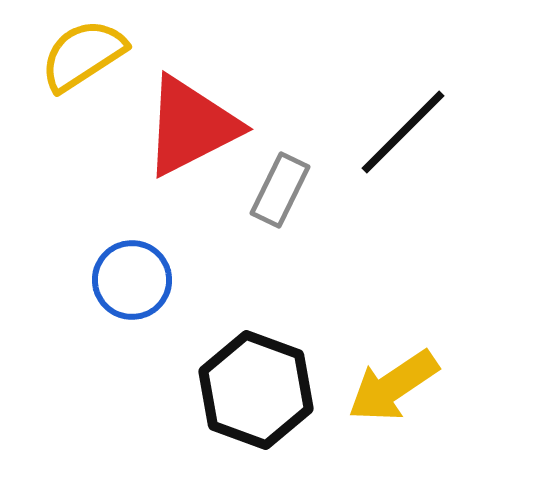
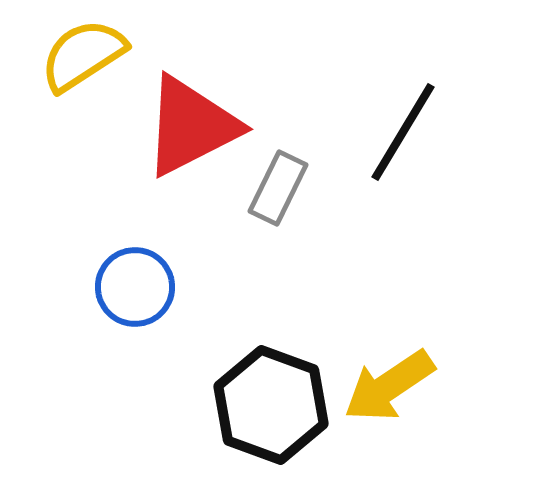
black line: rotated 14 degrees counterclockwise
gray rectangle: moved 2 px left, 2 px up
blue circle: moved 3 px right, 7 px down
yellow arrow: moved 4 px left
black hexagon: moved 15 px right, 15 px down
